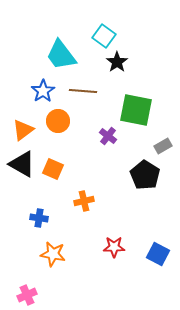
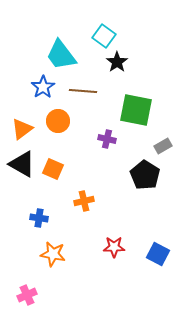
blue star: moved 4 px up
orange triangle: moved 1 px left, 1 px up
purple cross: moved 1 px left, 3 px down; rotated 24 degrees counterclockwise
